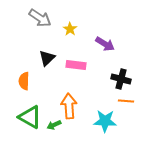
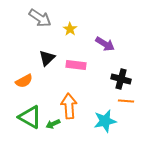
orange semicircle: rotated 120 degrees counterclockwise
cyan star: rotated 15 degrees counterclockwise
green arrow: moved 1 px left, 1 px up
